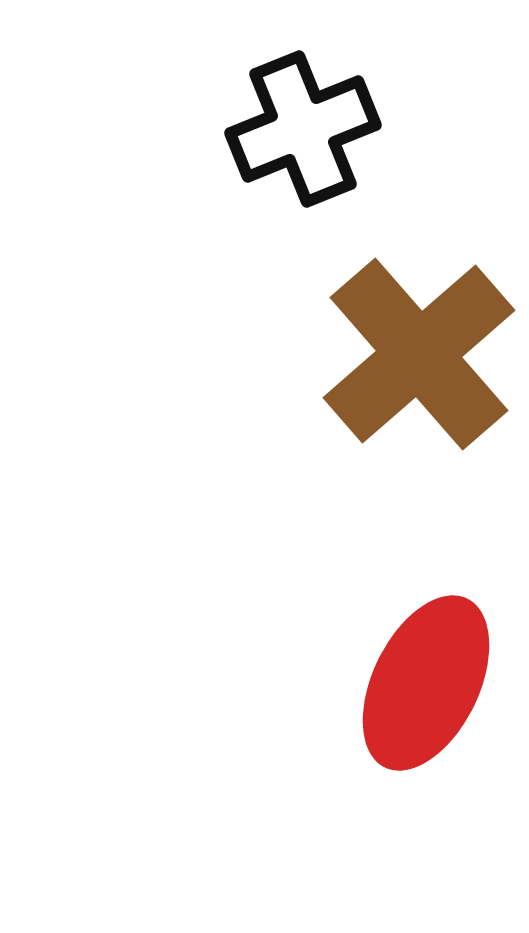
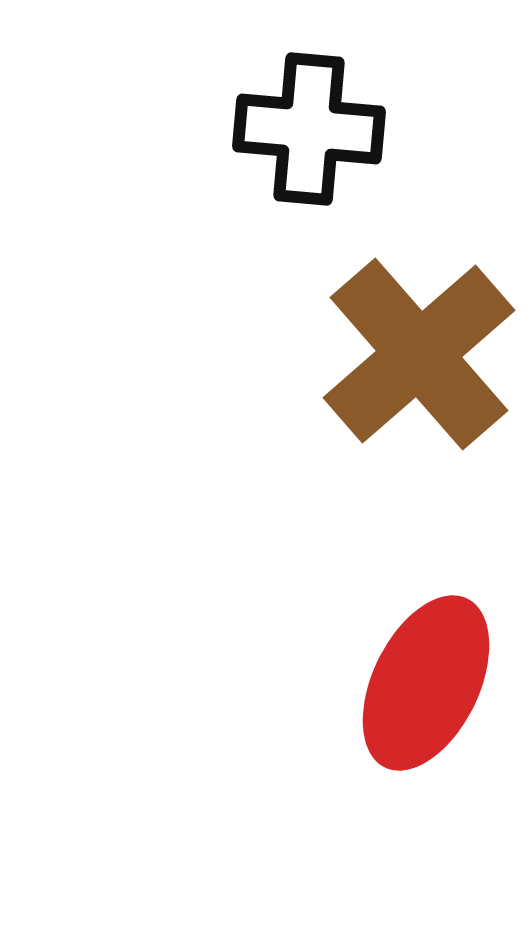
black cross: moved 6 px right; rotated 27 degrees clockwise
